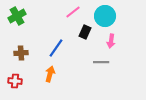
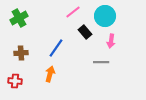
green cross: moved 2 px right, 2 px down
black rectangle: rotated 64 degrees counterclockwise
